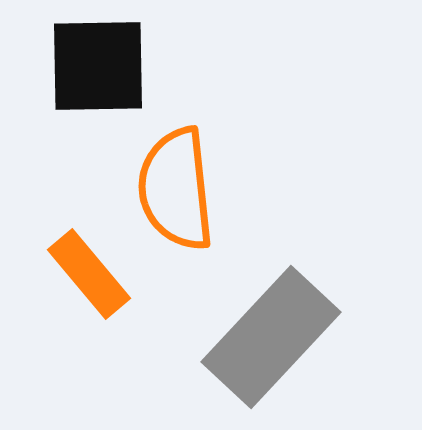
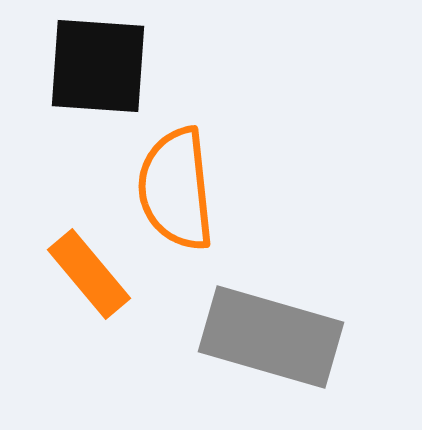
black square: rotated 5 degrees clockwise
gray rectangle: rotated 63 degrees clockwise
